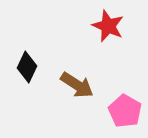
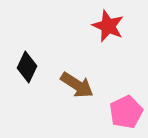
pink pentagon: moved 1 px right, 1 px down; rotated 16 degrees clockwise
